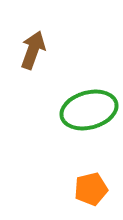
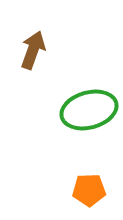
orange pentagon: moved 2 px left, 1 px down; rotated 12 degrees clockwise
